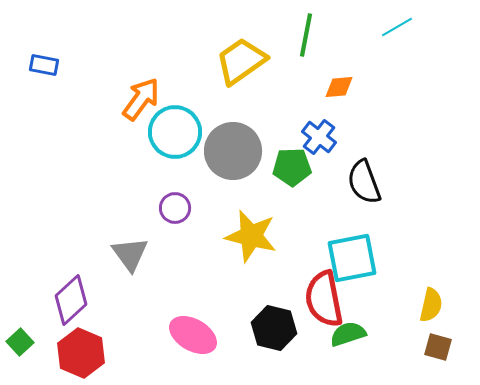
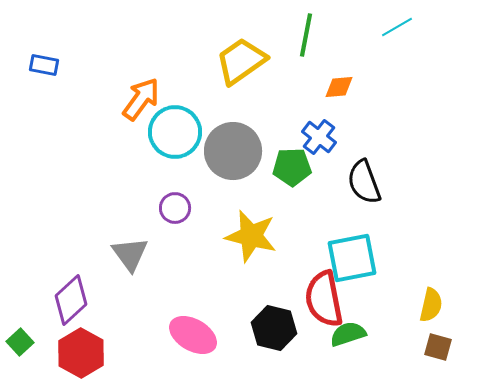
red hexagon: rotated 6 degrees clockwise
